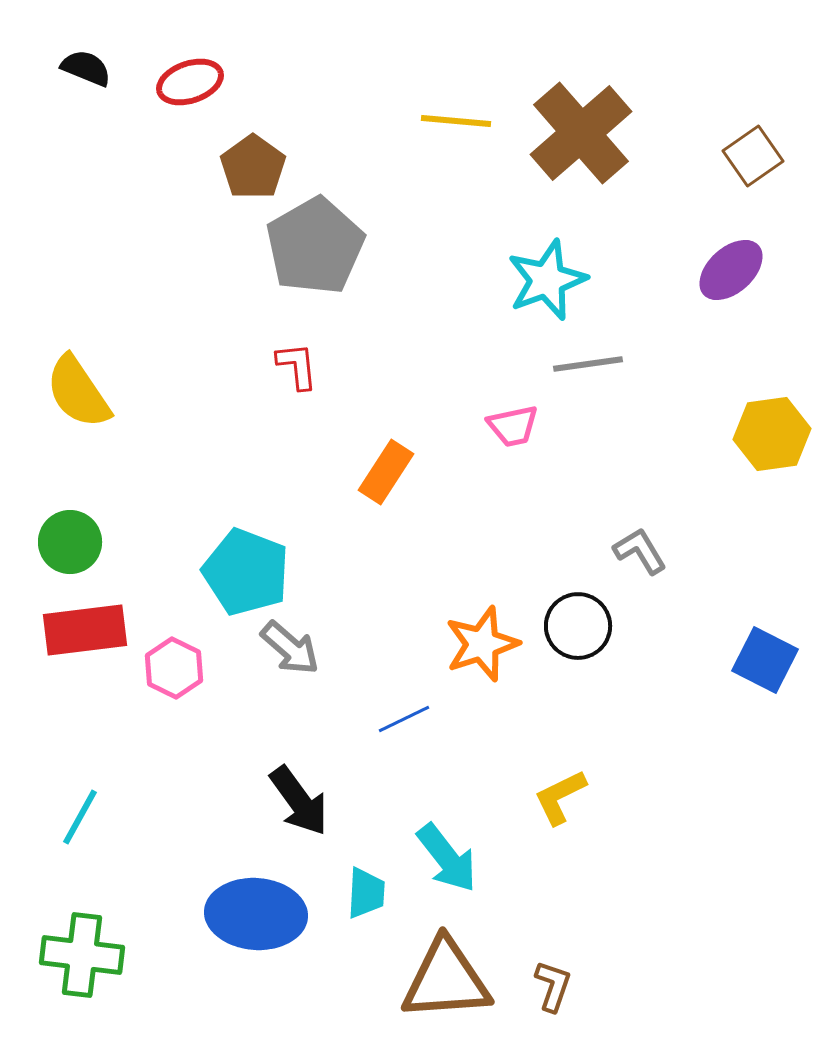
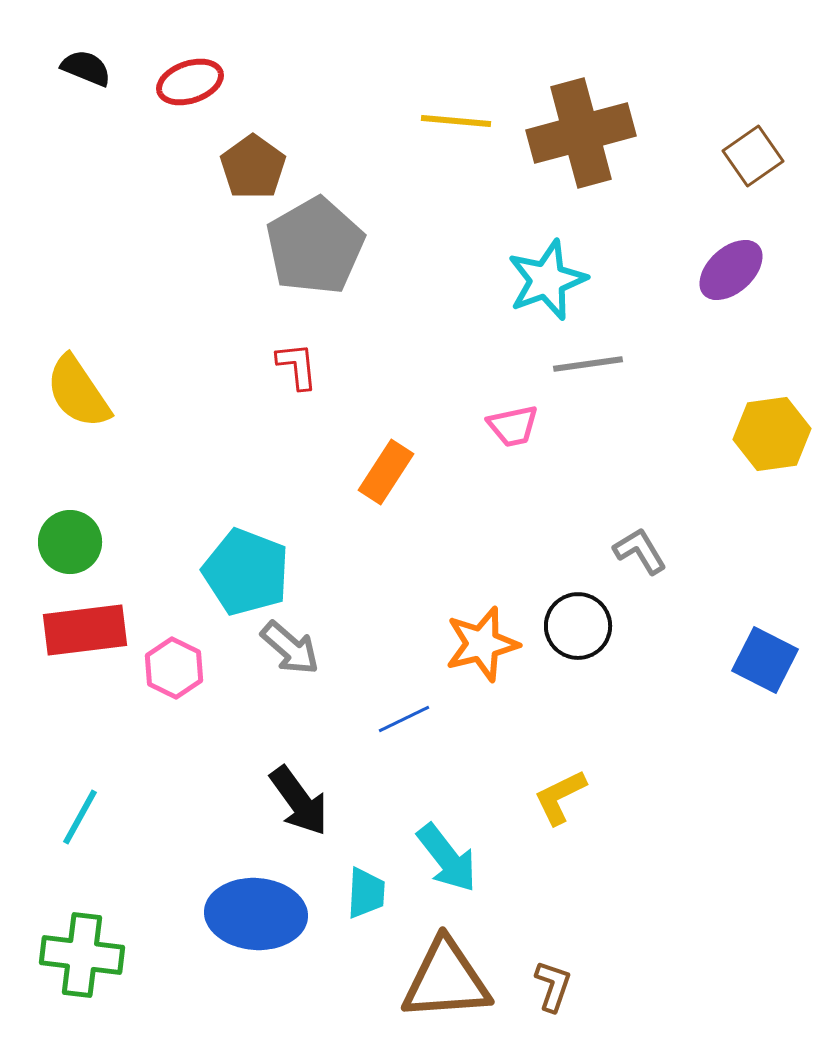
brown cross: rotated 26 degrees clockwise
orange star: rotated 4 degrees clockwise
